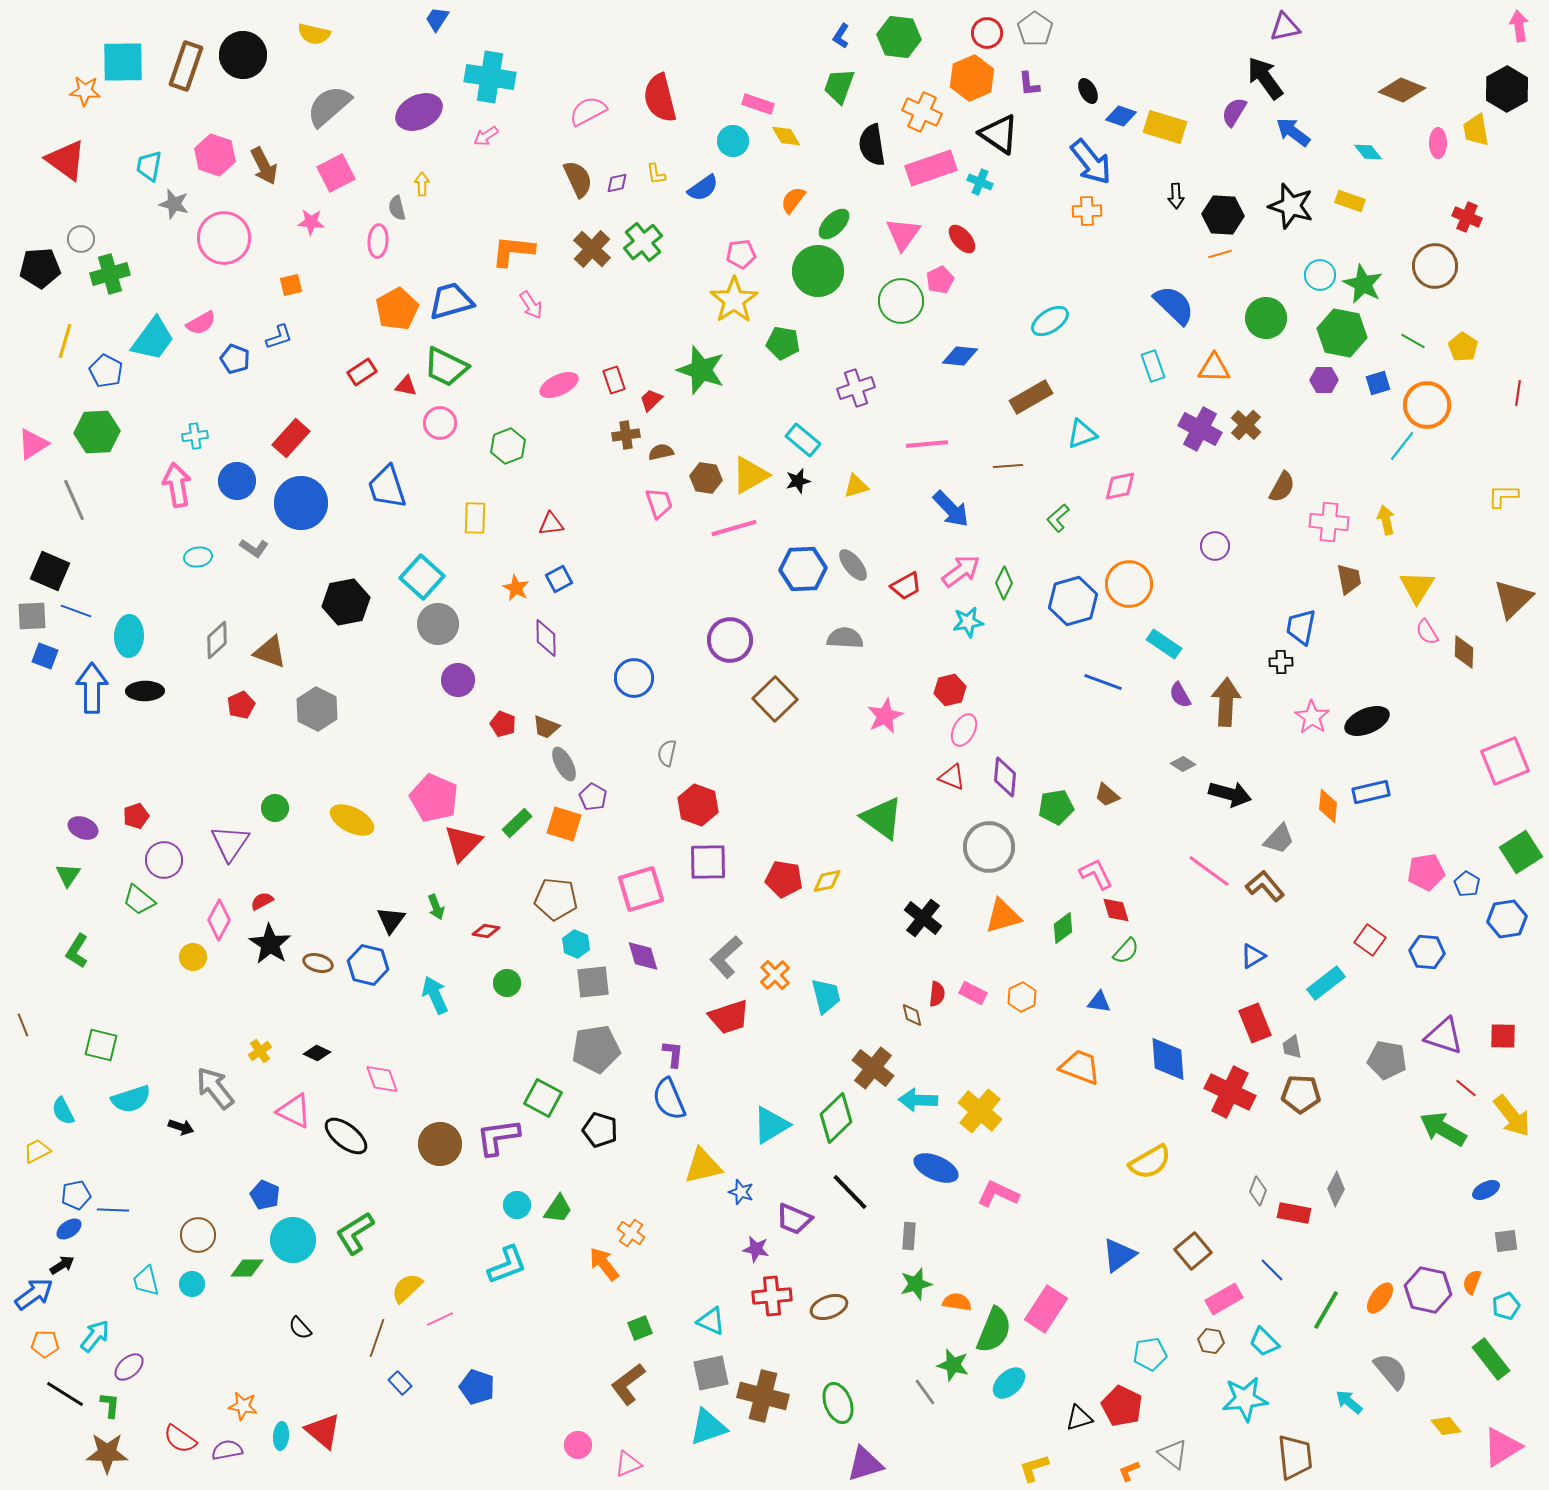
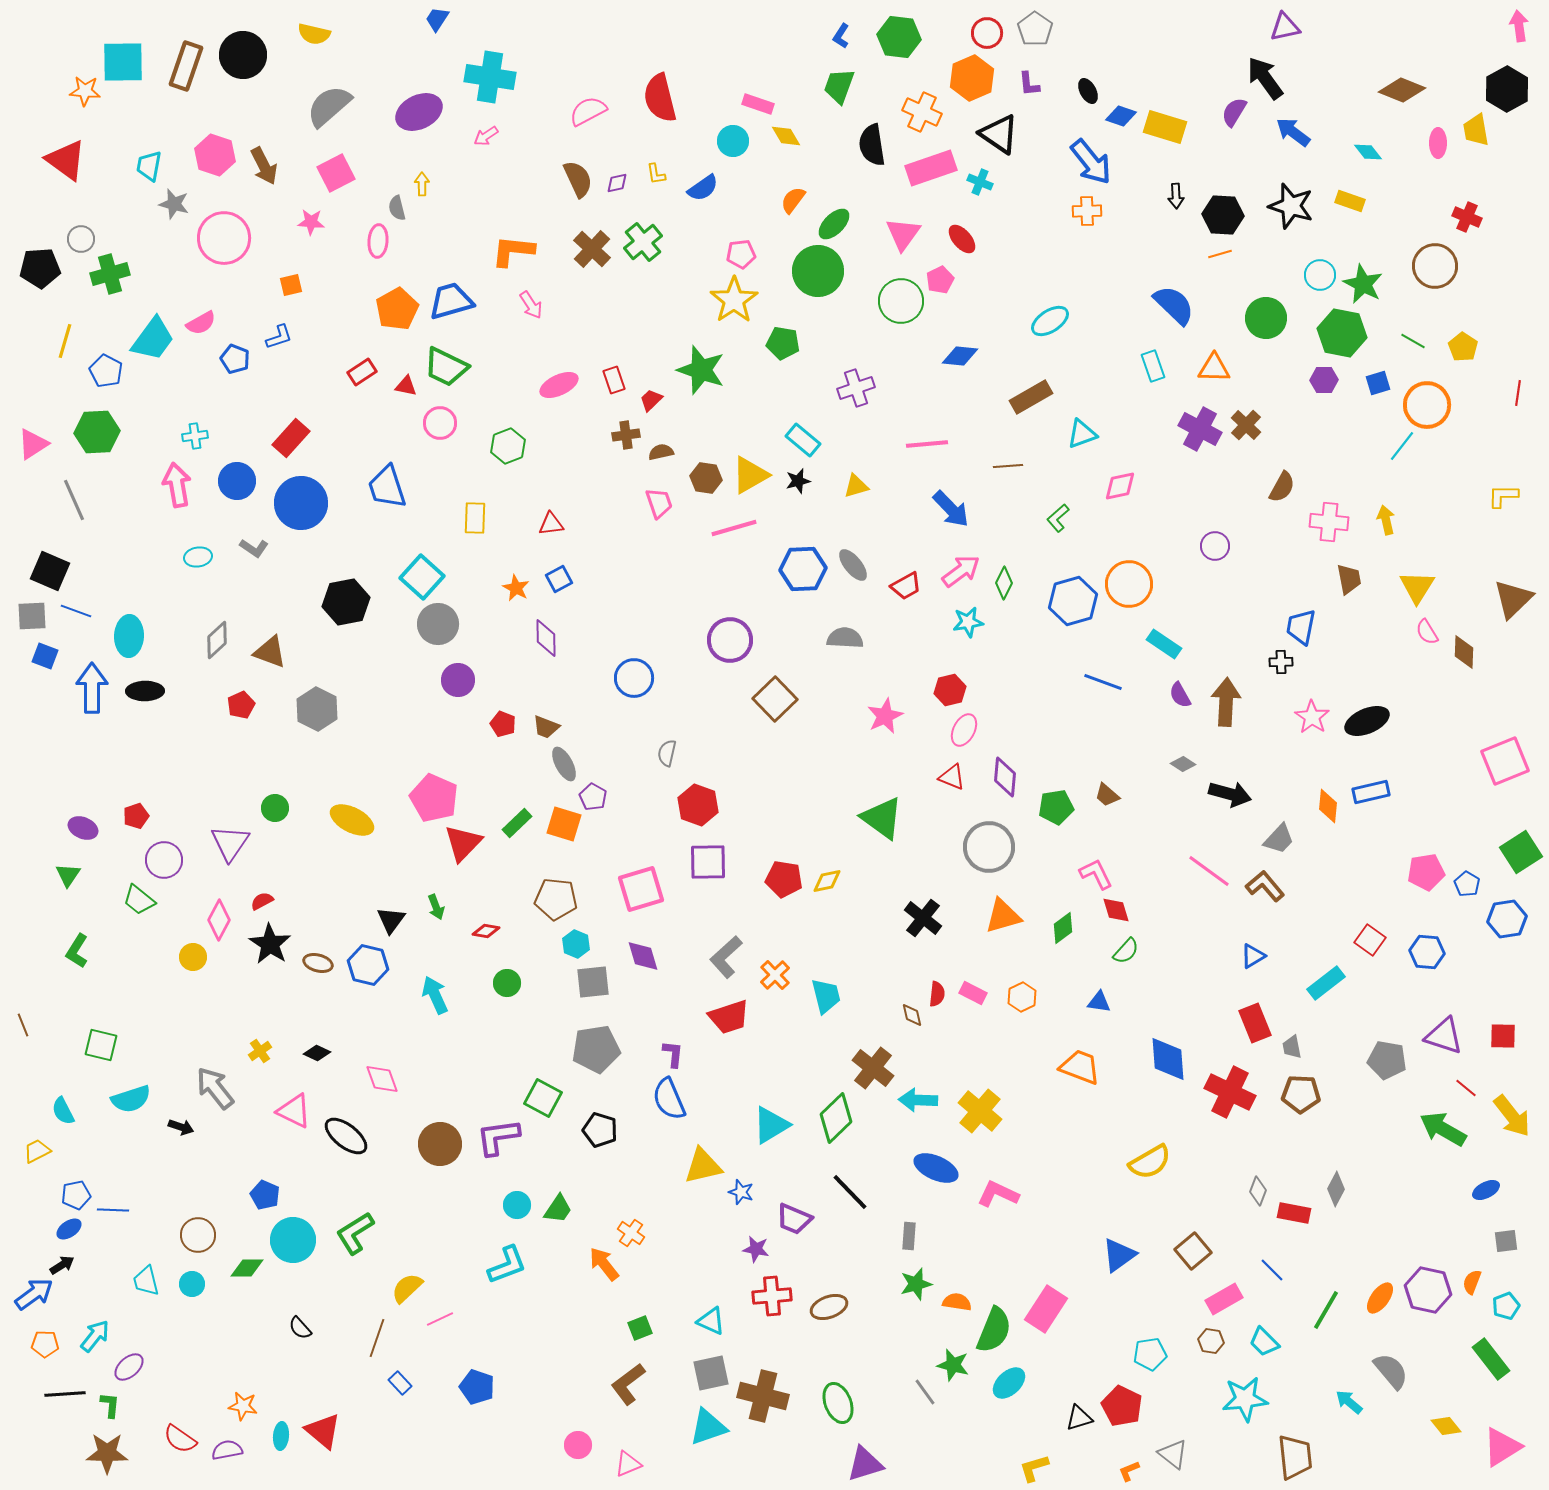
black line at (65, 1394): rotated 36 degrees counterclockwise
